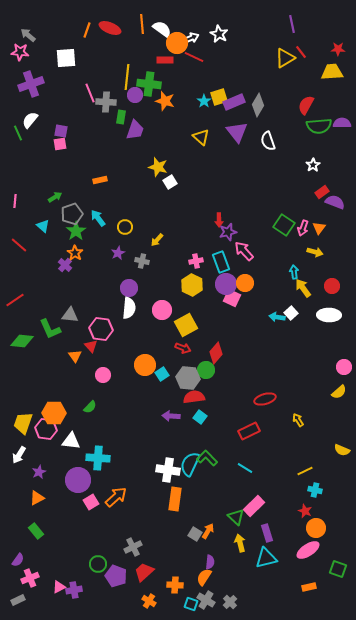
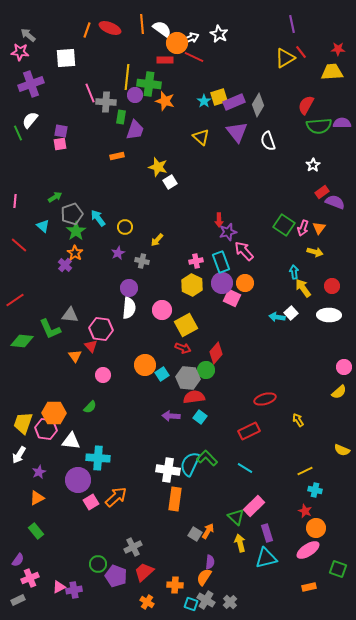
orange rectangle at (100, 180): moved 17 px right, 24 px up
purple circle at (226, 284): moved 4 px left, 1 px up
orange cross at (149, 601): moved 2 px left, 1 px down
